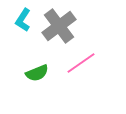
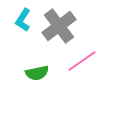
pink line: moved 1 px right, 2 px up
green semicircle: rotated 10 degrees clockwise
